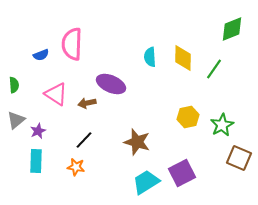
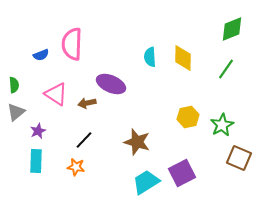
green line: moved 12 px right
gray triangle: moved 8 px up
